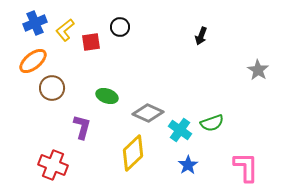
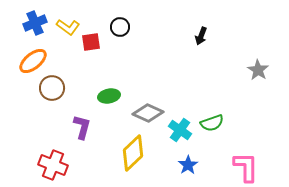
yellow L-shape: moved 3 px right, 3 px up; rotated 105 degrees counterclockwise
green ellipse: moved 2 px right; rotated 30 degrees counterclockwise
